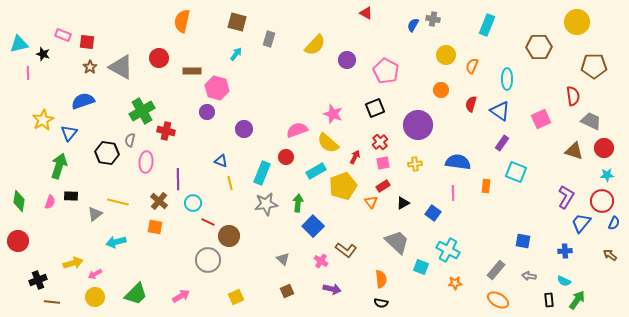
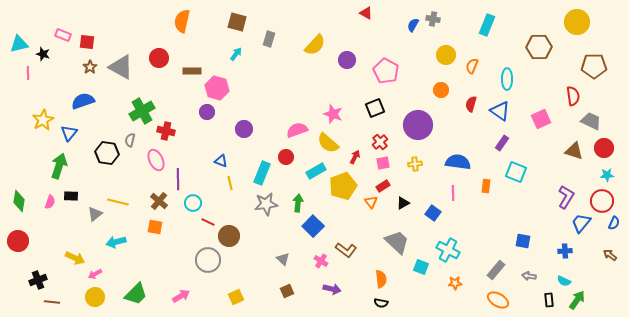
pink ellipse at (146, 162): moved 10 px right, 2 px up; rotated 30 degrees counterclockwise
yellow arrow at (73, 263): moved 2 px right, 5 px up; rotated 42 degrees clockwise
